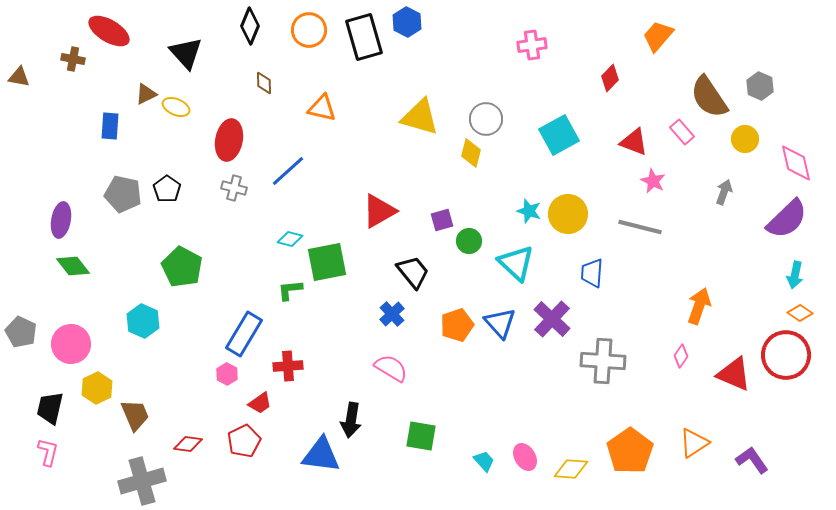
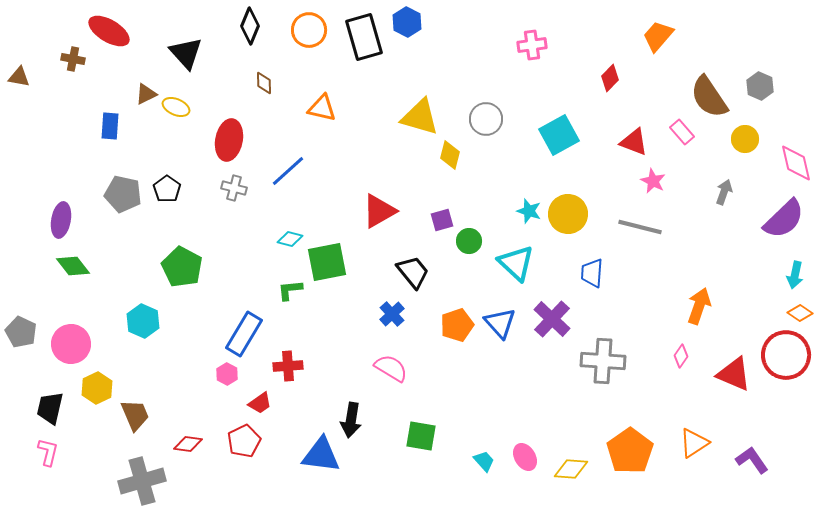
yellow diamond at (471, 153): moved 21 px left, 2 px down
purple semicircle at (787, 219): moved 3 px left
